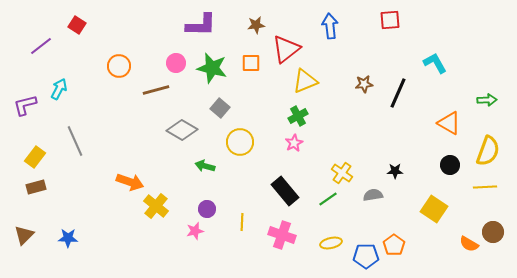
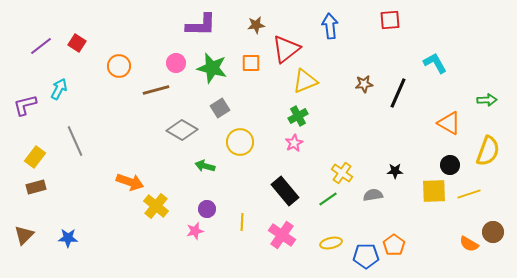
red square at (77, 25): moved 18 px down
gray square at (220, 108): rotated 18 degrees clockwise
yellow line at (485, 187): moved 16 px left, 7 px down; rotated 15 degrees counterclockwise
yellow square at (434, 209): moved 18 px up; rotated 36 degrees counterclockwise
pink cross at (282, 235): rotated 16 degrees clockwise
